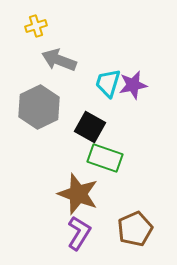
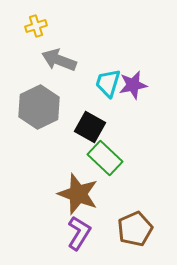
green rectangle: rotated 24 degrees clockwise
